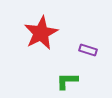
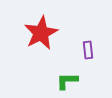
purple rectangle: rotated 66 degrees clockwise
